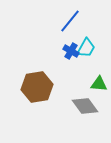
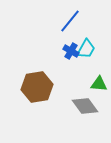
cyan trapezoid: moved 1 px down
